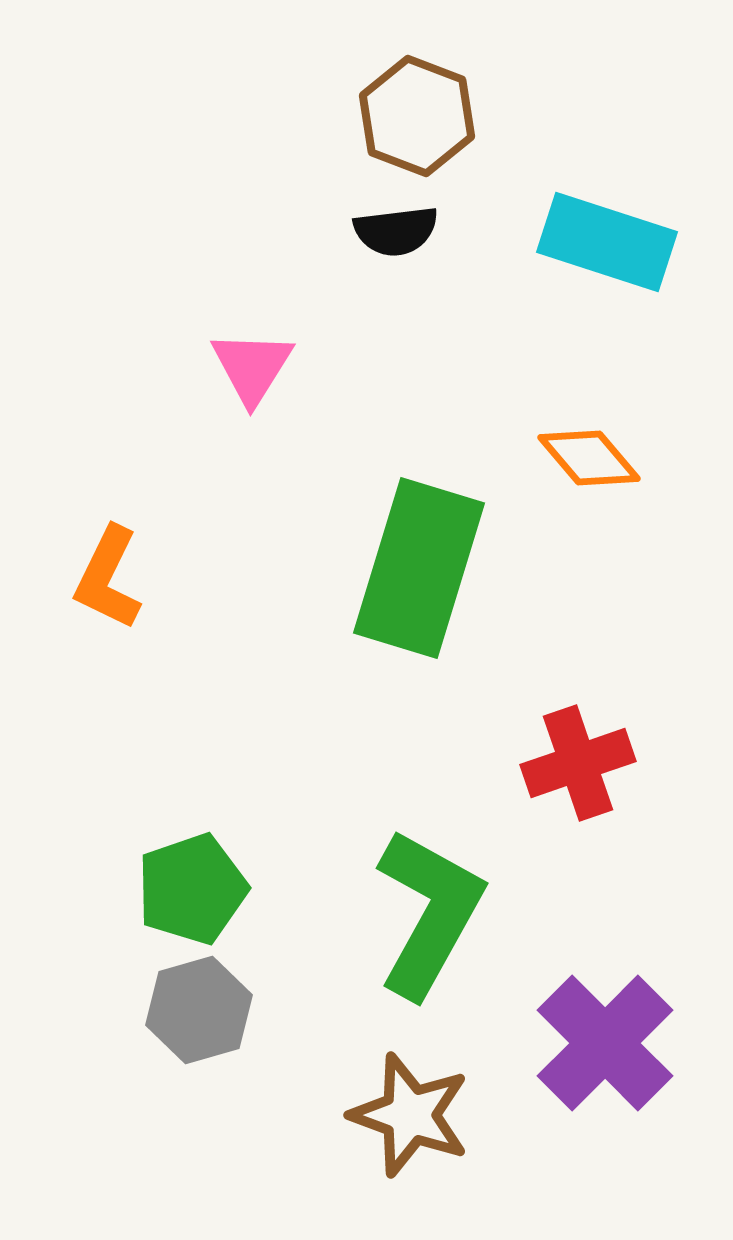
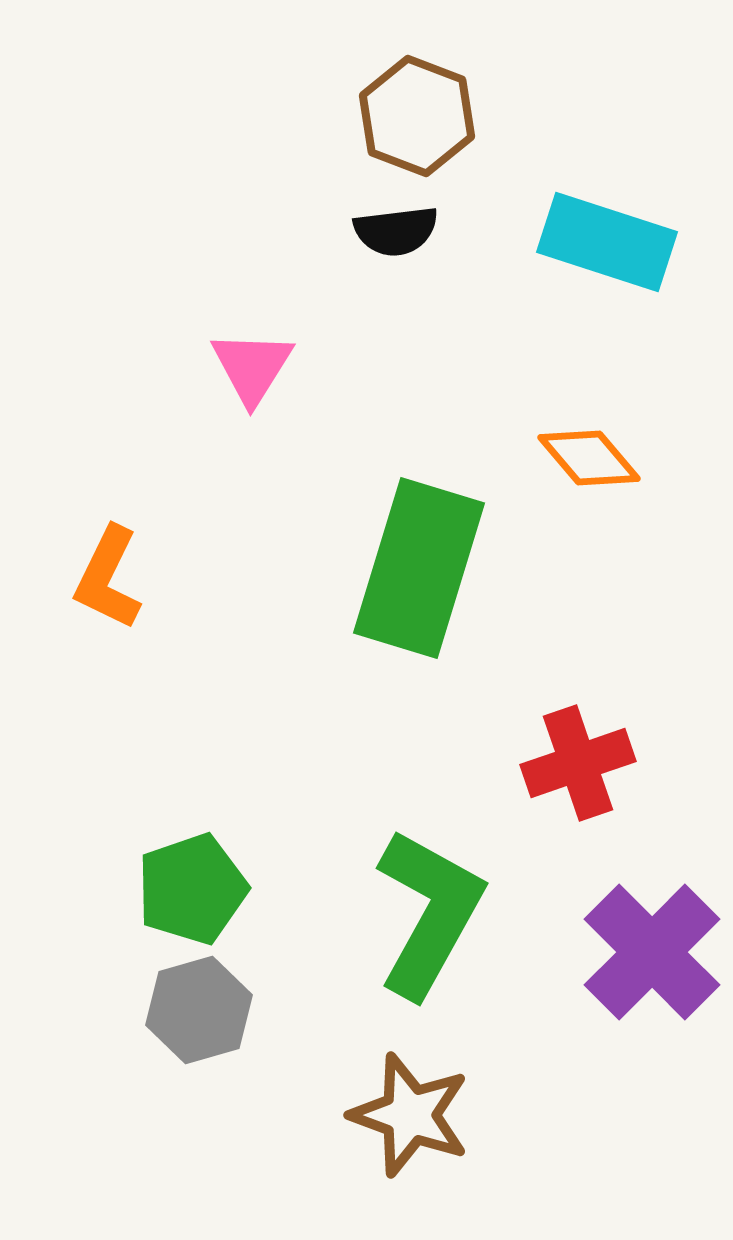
purple cross: moved 47 px right, 91 px up
